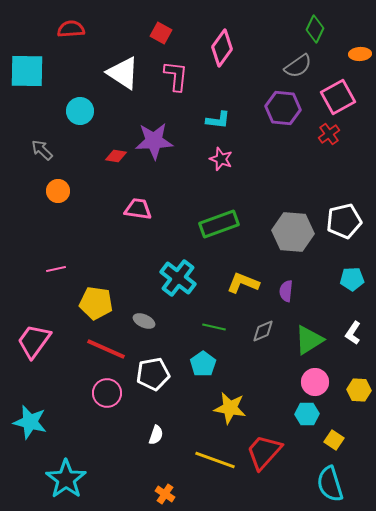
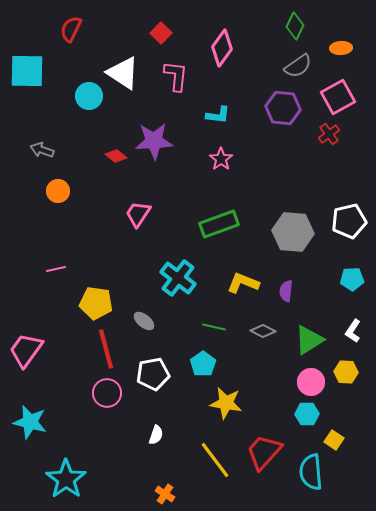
red semicircle at (71, 29): rotated 60 degrees counterclockwise
green diamond at (315, 29): moved 20 px left, 3 px up
red square at (161, 33): rotated 15 degrees clockwise
orange ellipse at (360, 54): moved 19 px left, 6 px up
cyan circle at (80, 111): moved 9 px right, 15 px up
cyan L-shape at (218, 120): moved 5 px up
gray arrow at (42, 150): rotated 25 degrees counterclockwise
red diamond at (116, 156): rotated 30 degrees clockwise
pink star at (221, 159): rotated 15 degrees clockwise
pink trapezoid at (138, 209): moved 5 px down; rotated 64 degrees counterclockwise
white pentagon at (344, 221): moved 5 px right
gray ellipse at (144, 321): rotated 15 degrees clockwise
gray diamond at (263, 331): rotated 50 degrees clockwise
white L-shape at (353, 333): moved 2 px up
pink trapezoid at (34, 341): moved 8 px left, 9 px down
red line at (106, 349): rotated 51 degrees clockwise
pink circle at (315, 382): moved 4 px left
yellow hexagon at (359, 390): moved 13 px left, 18 px up
yellow star at (230, 408): moved 4 px left, 5 px up
yellow line at (215, 460): rotated 33 degrees clockwise
cyan semicircle at (330, 484): moved 19 px left, 12 px up; rotated 12 degrees clockwise
